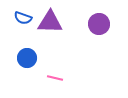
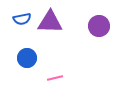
blue semicircle: moved 1 px left, 1 px down; rotated 30 degrees counterclockwise
purple circle: moved 2 px down
pink line: rotated 28 degrees counterclockwise
